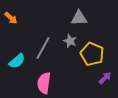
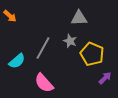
orange arrow: moved 1 px left, 2 px up
pink semicircle: rotated 50 degrees counterclockwise
